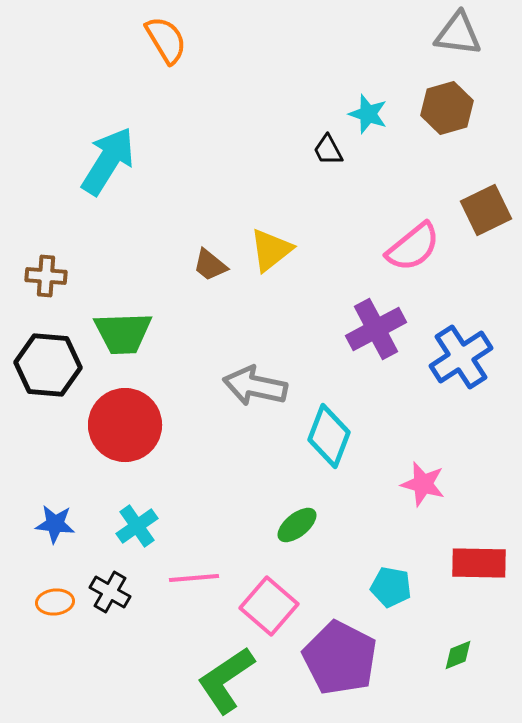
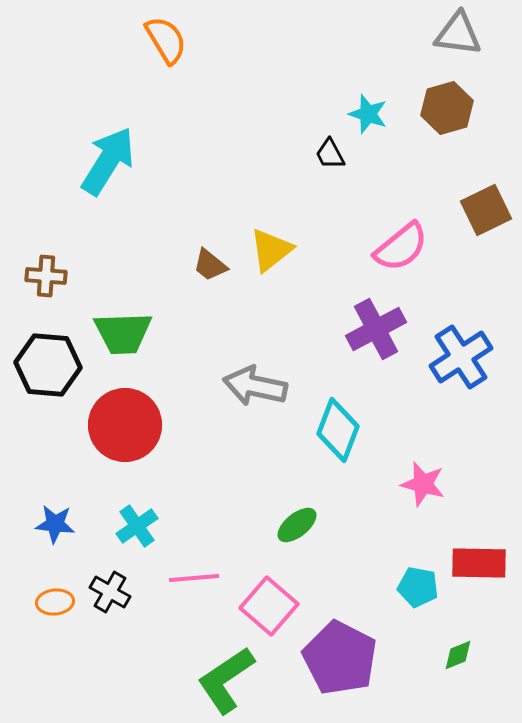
black trapezoid: moved 2 px right, 4 px down
pink semicircle: moved 12 px left
cyan diamond: moved 9 px right, 6 px up
cyan pentagon: moved 27 px right
